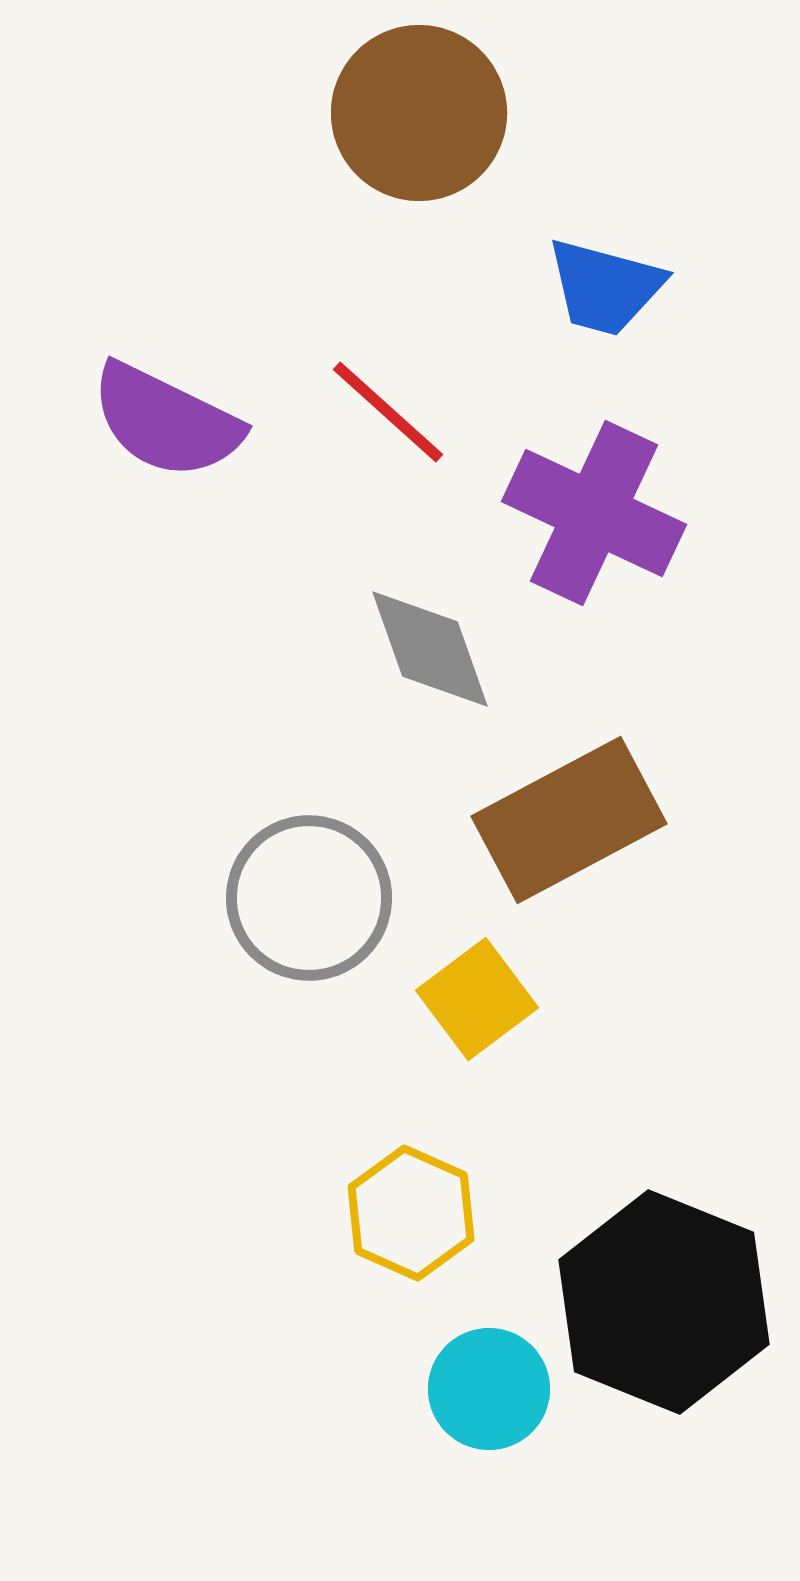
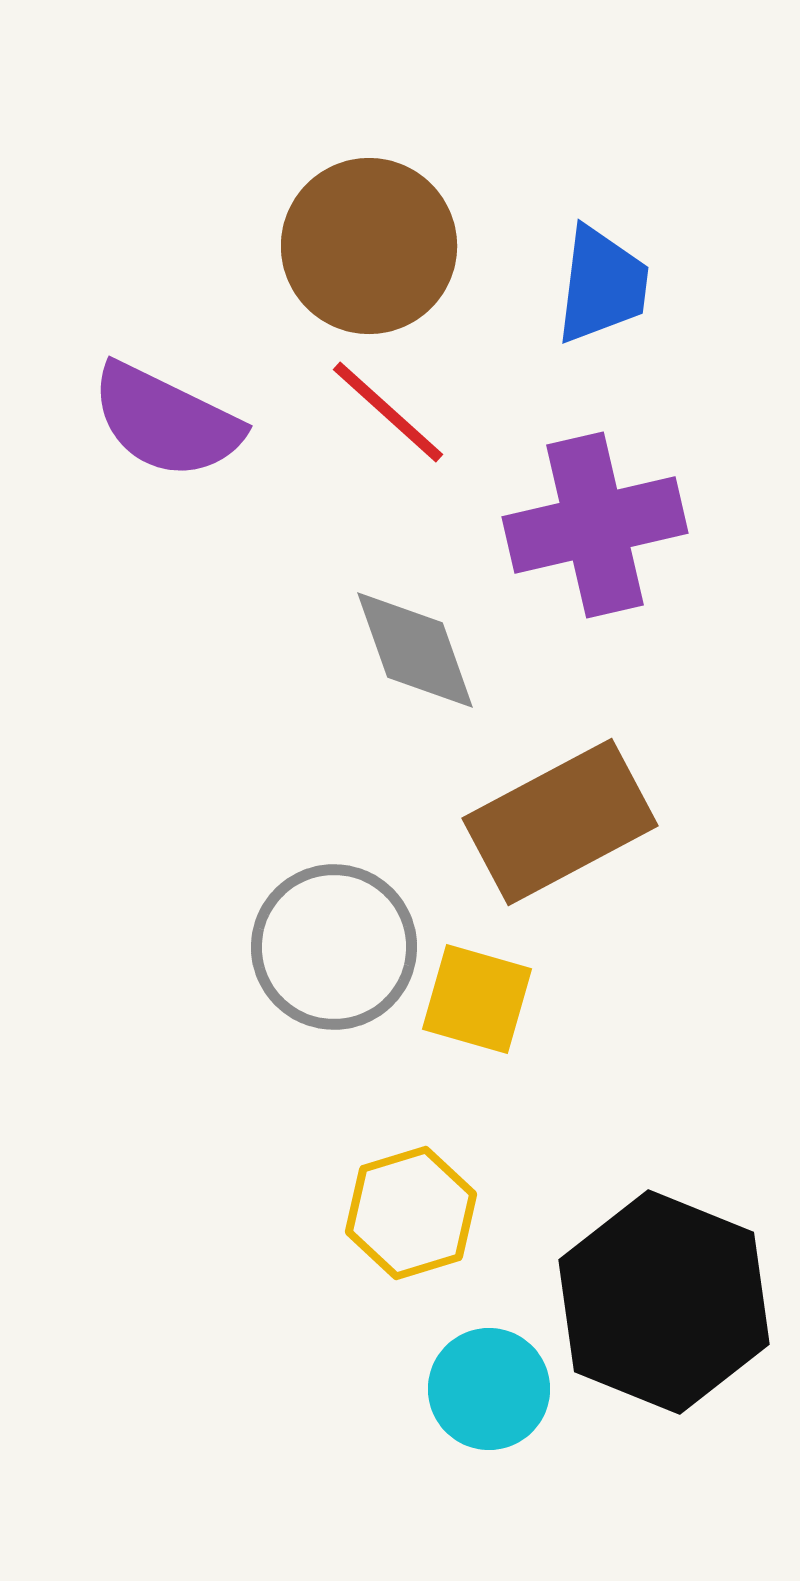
brown circle: moved 50 px left, 133 px down
blue trapezoid: moved 3 px left, 2 px up; rotated 98 degrees counterclockwise
purple cross: moved 1 px right, 12 px down; rotated 38 degrees counterclockwise
gray diamond: moved 15 px left, 1 px down
brown rectangle: moved 9 px left, 2 px down
gray circle: moved 25 px right, 49 px down
yellow square: rotated 37 degrees counterclockwise
yellow hexagon: rotated 19 degrees clockwise
